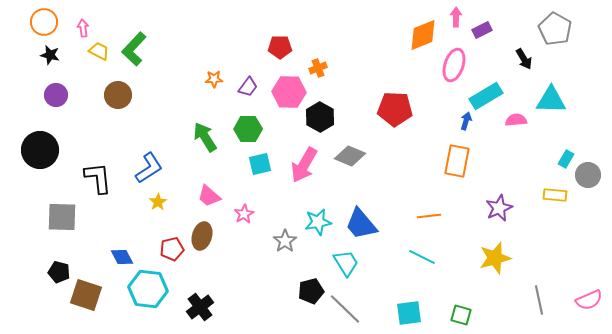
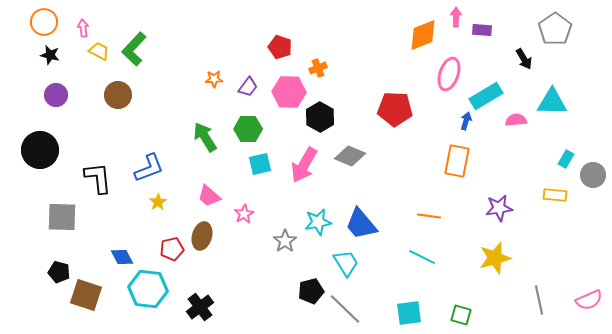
gray pentagon at (555, 29): rotated 8 degrees clockwise
purple rectangle at (482, 30): rotated 30 degrees clockwise
red pentagon at (280, 47): rotated 20 degrees clockwise
pink ellipse at (454, 65): moved 5 px left, 9 px down
cyan triangle at (551, 100): moved 1 px right, 2 px down
blue L-shape at (149, 168): rotated 12 degrees clockwise
gray circle at (588, 175): moved 5 px right
purple star at (499, 208): rotated 16 degrees clockwise
orange line at (429, 216): rotated 15 degrees clockwise
